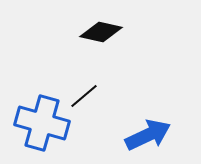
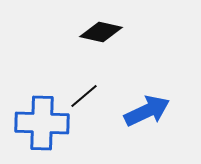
blue cross: rotated 14 degrees counterclockwise
blue arrow: moved 1 px left, 24 px up
